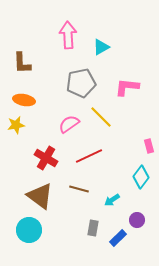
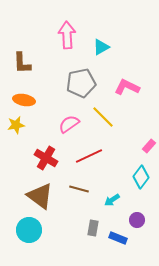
pink arrow: moved 1 px left
pink L-shape: rotated 20 degrees clockwise
yellow line: moved 2 px right
pink rectangle: rotated 56 degrees clockwise
blue rectangle: rotated 66 degrees clockwise
